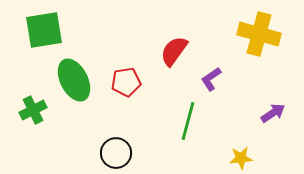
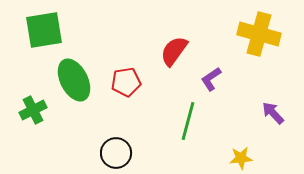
purple arrow: rotated 100 degrees counterclockwise
